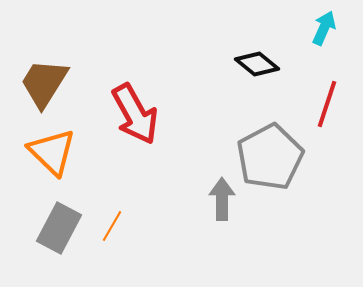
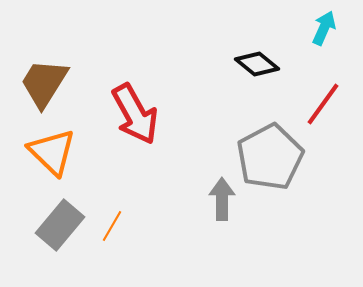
red line: moved 4 px left; rotated 18 degrees clockwise
gray rectangle: moved 1 px right, 3 px up; rotated 12 degrees clockwise
